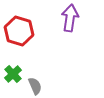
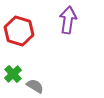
purple arrow: moved 2 px left, 2 px down
gray semicircle: rotated 36 degrees counterclockwise
